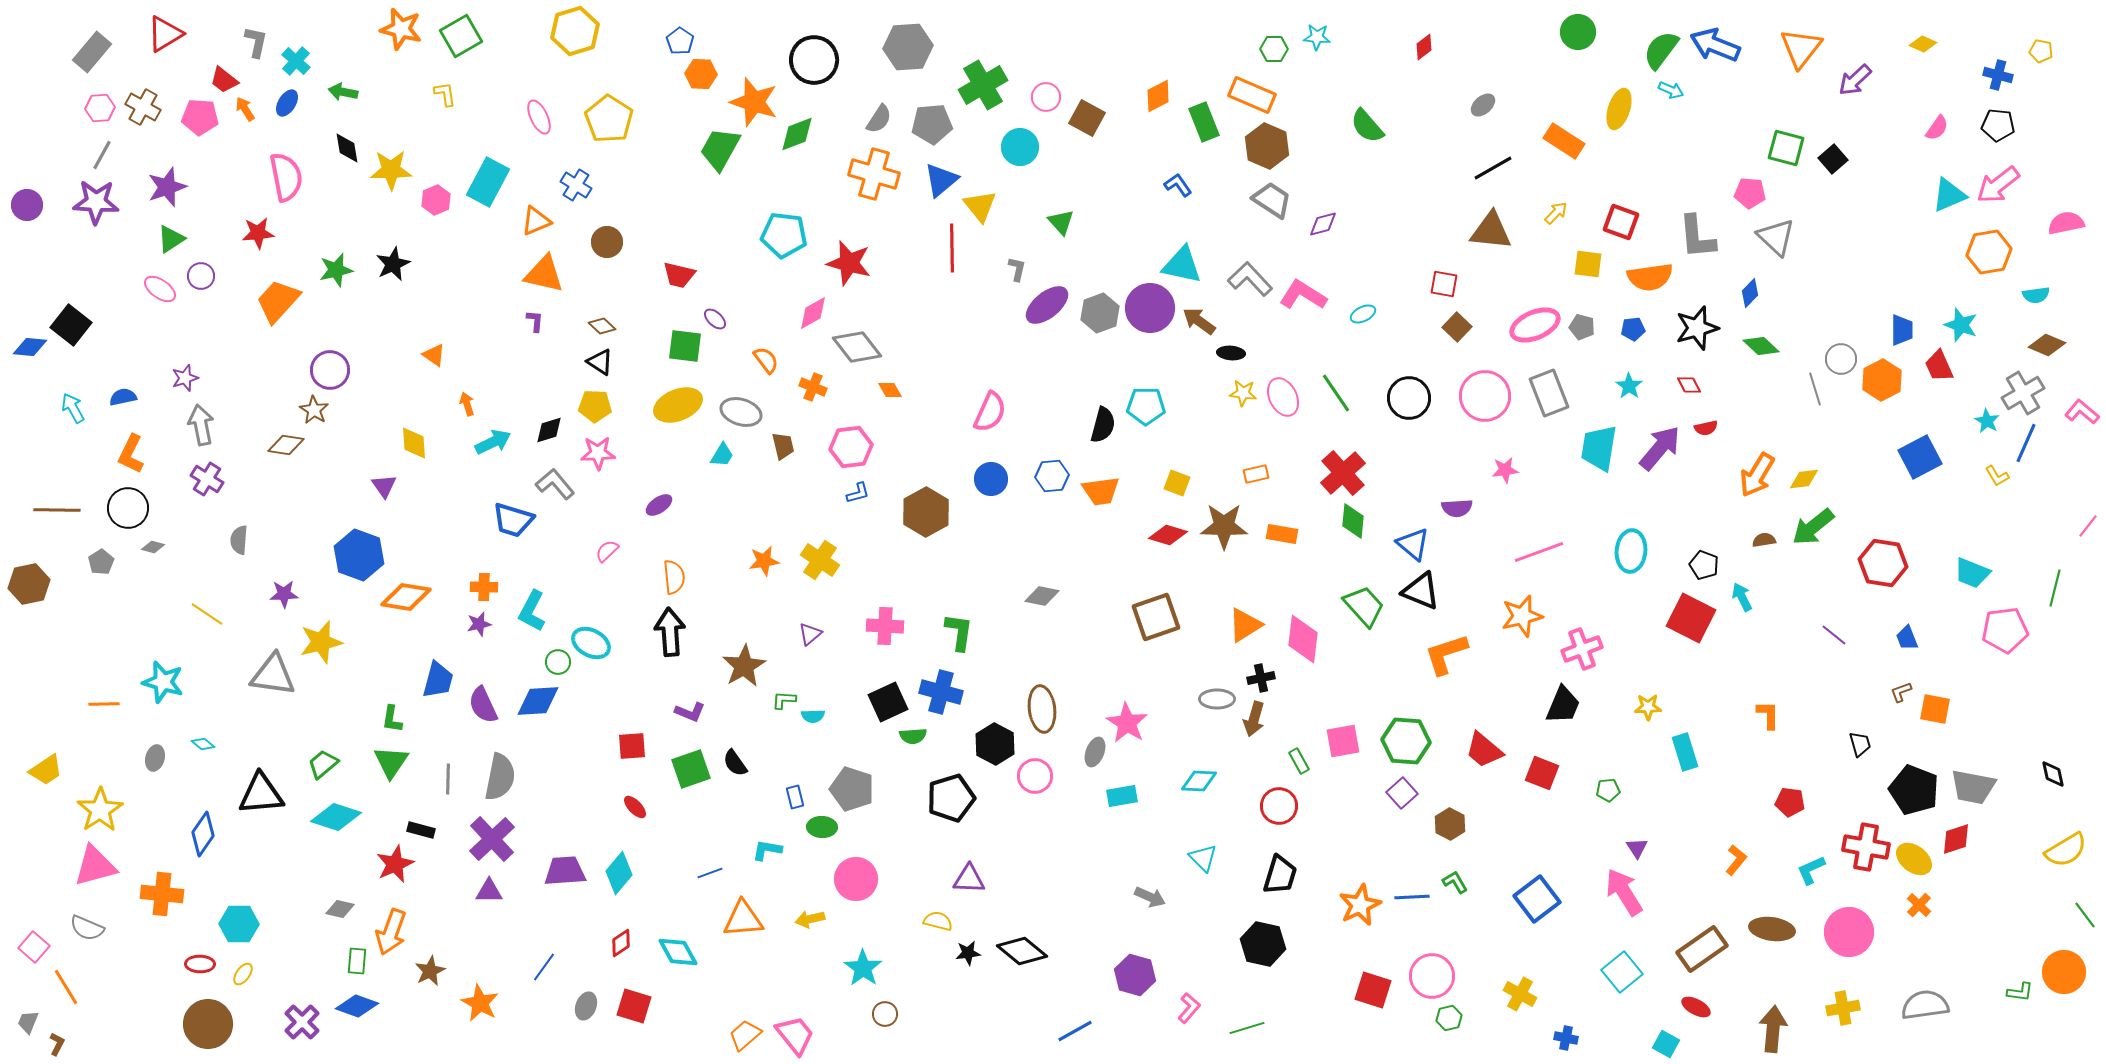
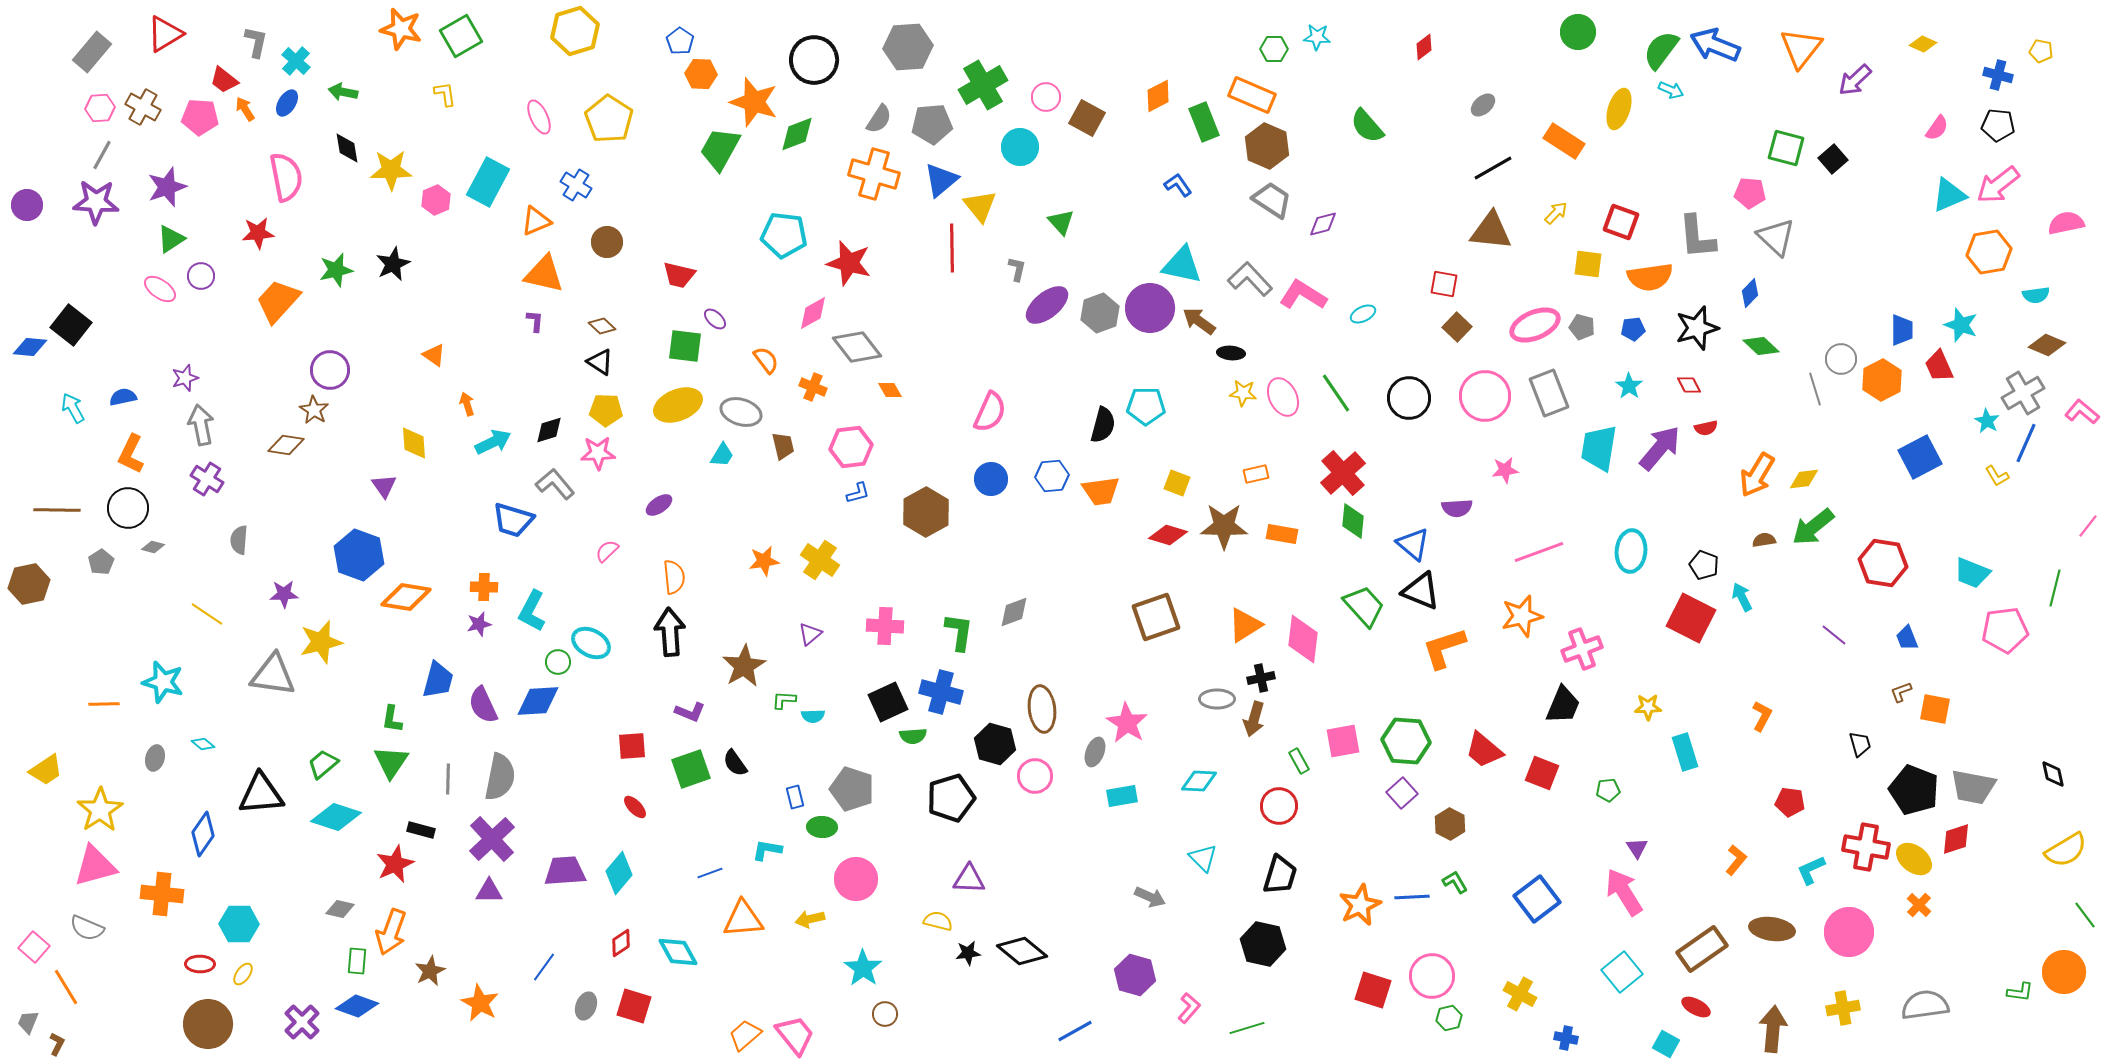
yellow pentagon at (595, 406): moved 11 px right, 4 px down
gray diamond at (1042, 596): moved 28 px left, 16 px down; rotated 32 degrees counterclockwise
orange L-shape at (1446, 654): moved 2 px left, 6 px up
orange L-shape at (1768, 715): moved 6 px left, 1 px down; rotated 28 degrees clockwise
black hexagon at (995, 744): rotated 12 degrees counterclockwise
